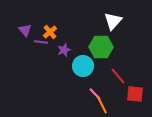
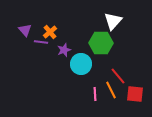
green hexagon: moved 4 px up
cyan circle: moved 2 px left, 2 px up
pink line: rotated 40 degrees clockwise
orange line: moved 9 px right, 15 px up
